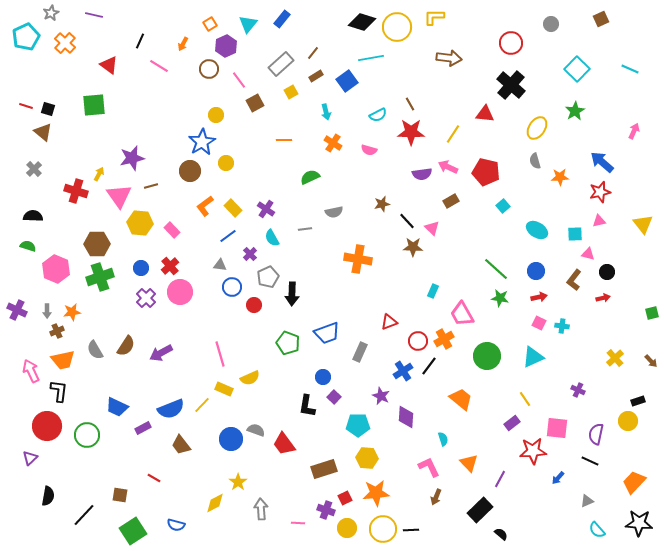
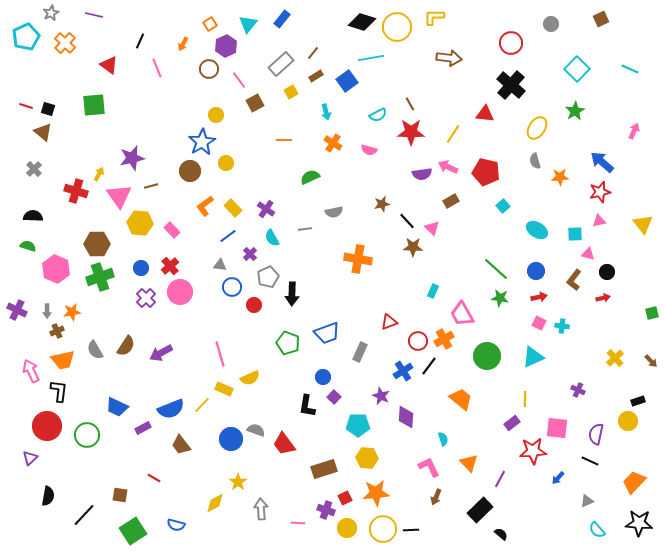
pink line at (159, 66): moved 2 px left, 2 px down; rotated 36 degrees clockwise
yellow line at (525, 399): rotated 35 degrees clockwise
